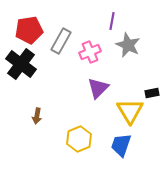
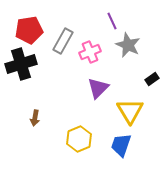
purple line: rotated 36 degrees counterclockwise
gray rectangle: moved 2 px right
black cross: rotated 36 degrees clockwise
black rectangle: moved 14 px up; rotated 24 degrees counterclockwise
brown arrow: moved 2 px left, 2 px down
